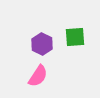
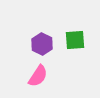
green square: moved 3 px down
